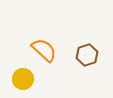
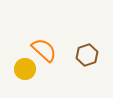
yellow circle: moved 2 px right, 10 px up
